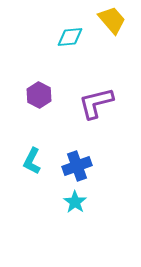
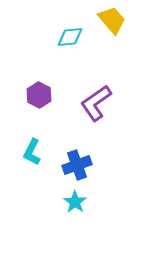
purple L-shape: rotated 21 degrees counterclockwise
cyan L-shape: moved 9 px up
blue cross: moved 1 px up
